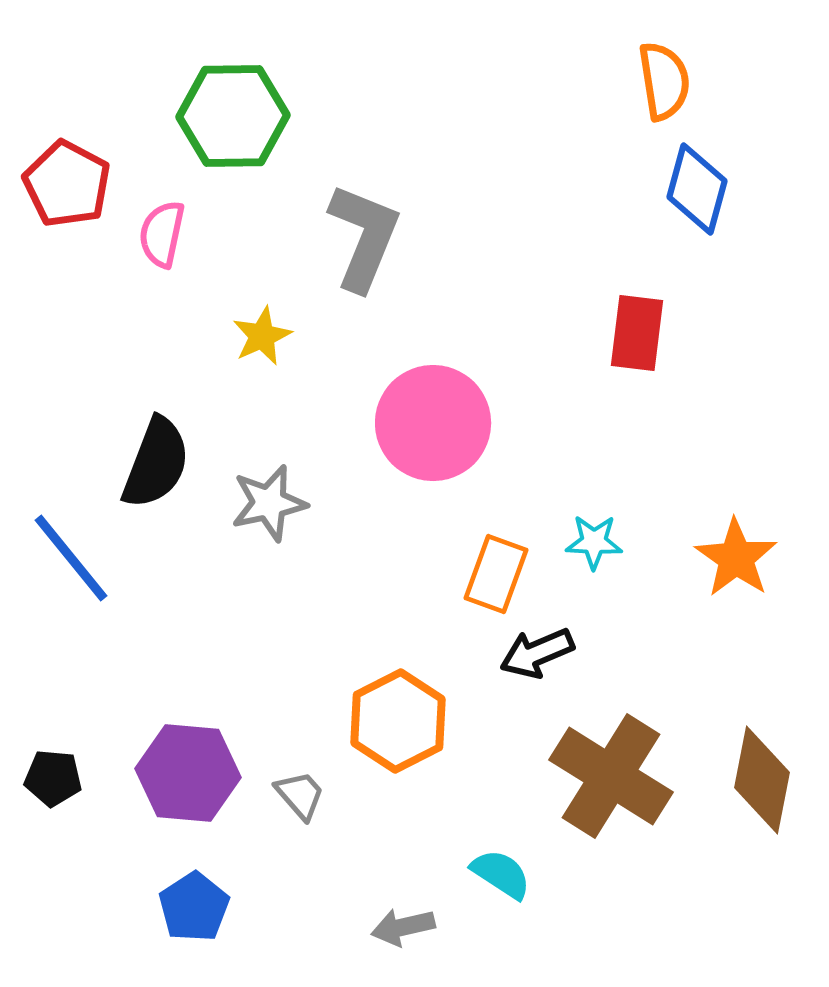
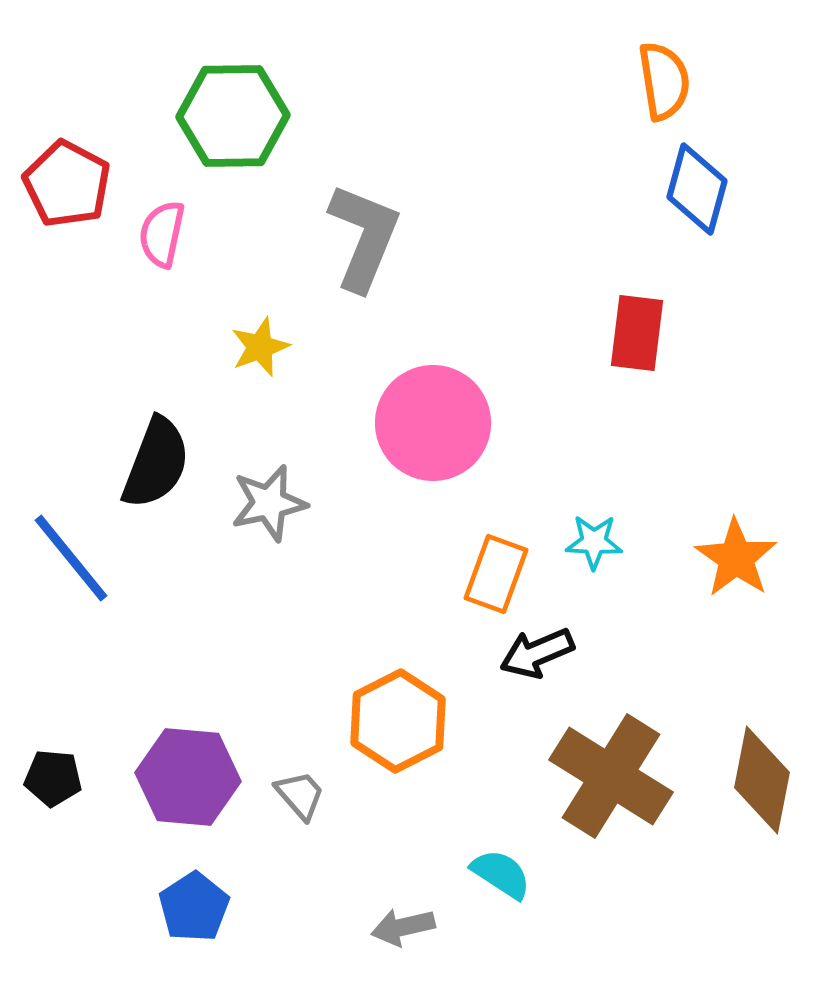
yellow star: moved 2 px left, 11 px down; rotated 4 degrees clockwise
purple hexagon: moved 4 px down
